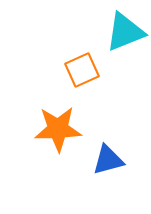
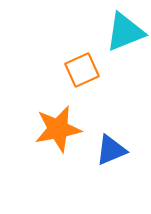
orange star: rotated 9 degrees counterclockwise
blue triangle: moved 3 px right, 10 px up; rotated 8 degrees counterclockwise
